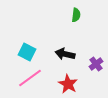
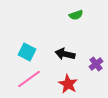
green semicircle: rotated 64 degrees clockwise
pink line: moved 1 px left, 1 px down
